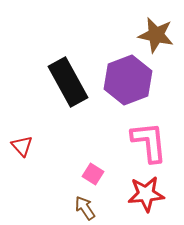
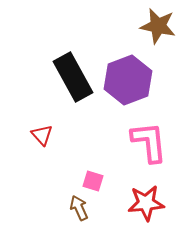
brown star: moved 2 px right, 9 px up
black rectangle: moved 5 px right, 5 px up
red triangle: moved 20 px right, 11 px up
pink square: moved 7 px down; rotated 15 degrees counterclockwise
red star: moved 9 px down
brown arrow: moved 6 px left; rotated 10 degrees clockwise
